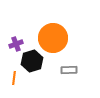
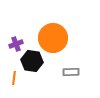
black hexagon: rotated 25 degrees clockwise
gray rectangle: moved 2 px right, 2 px down
